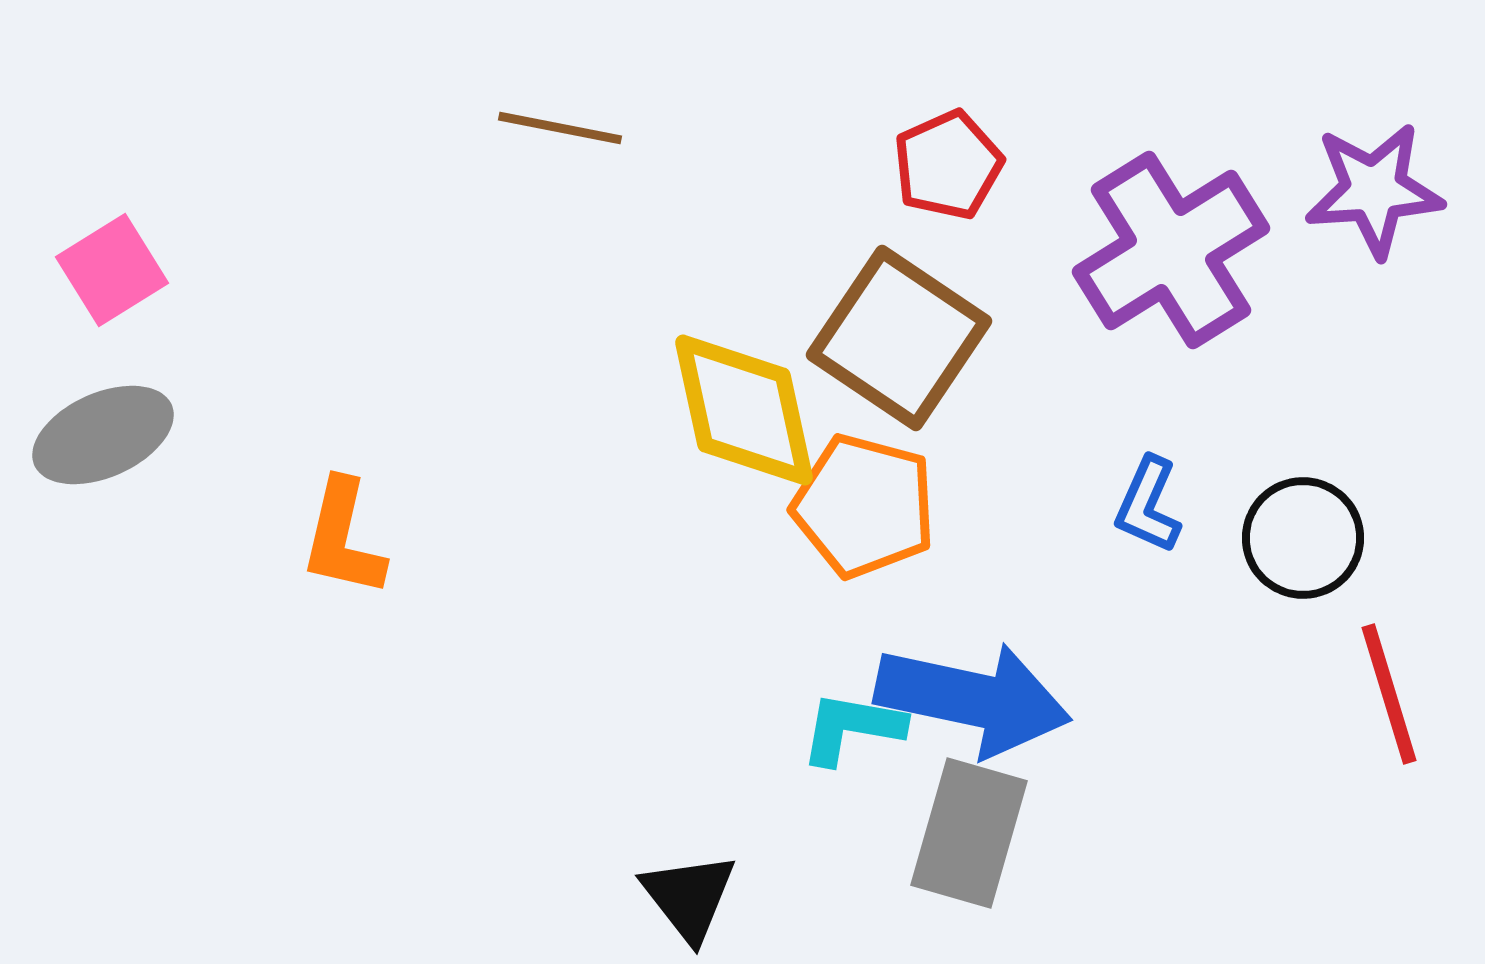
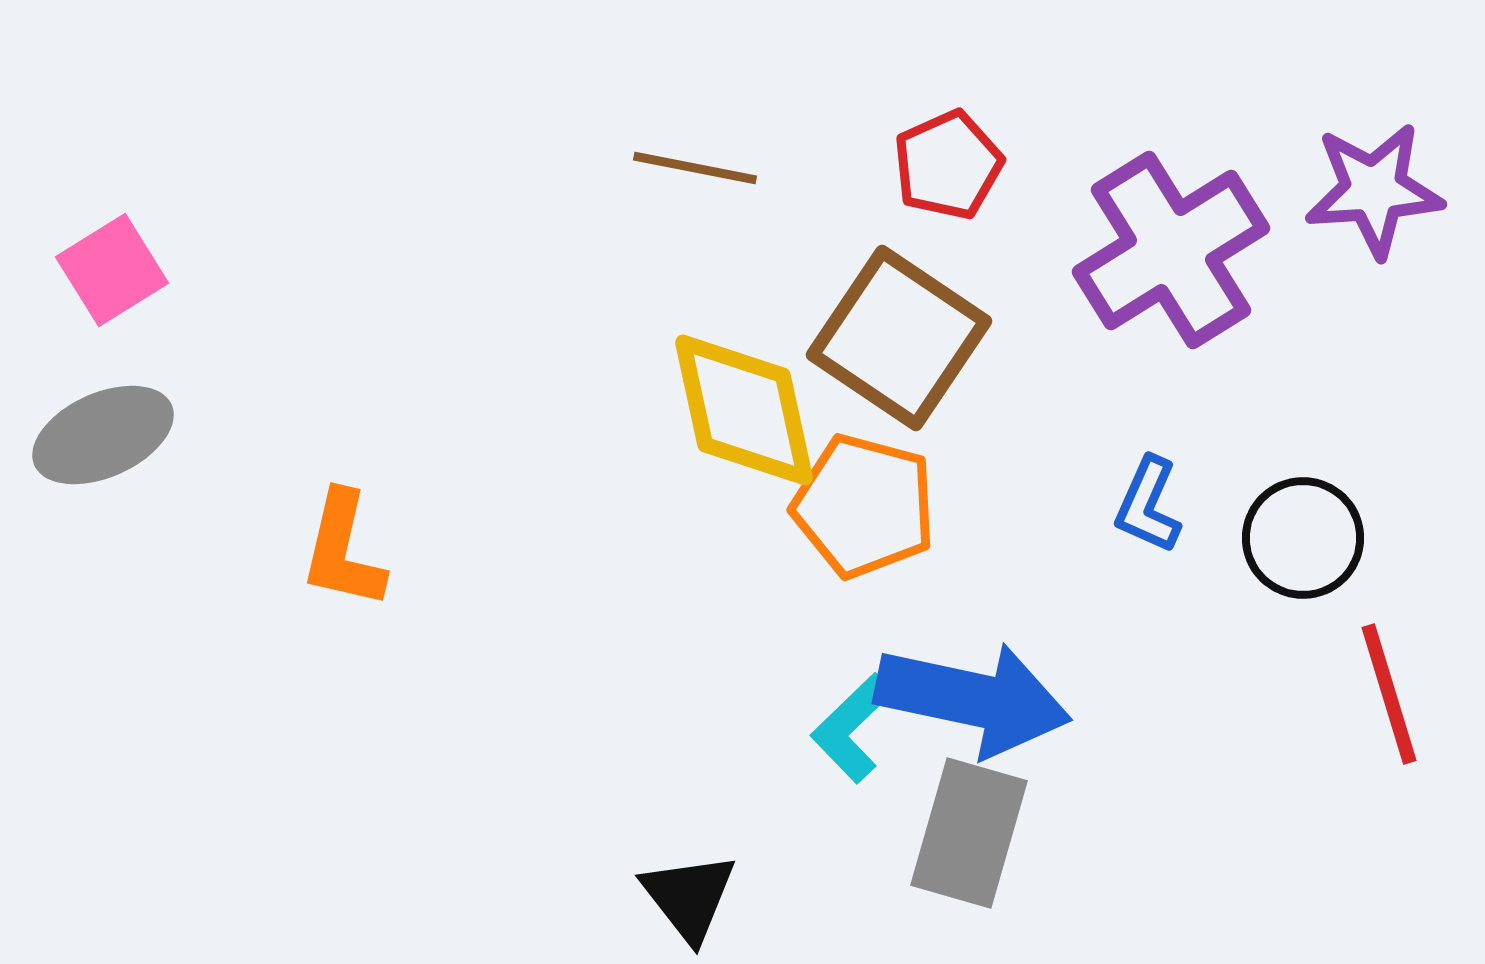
brown line: moved 135 px right, 40 px down
orange L-shape: moved 12 px down
cyan L-shape: rotated 54 degrees counterclockwise
